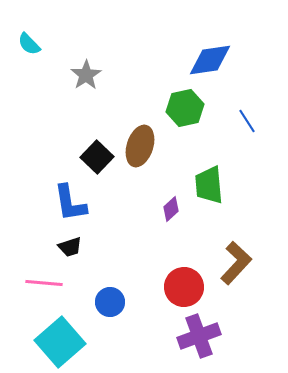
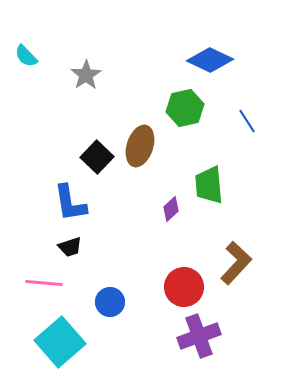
cyan semicircle: moved 3 px left, 12 px down
blue diamond: rotated 33 degrees clockwise
